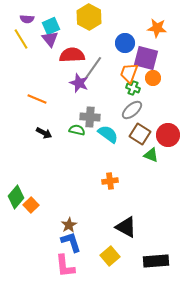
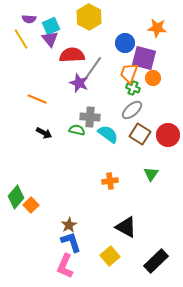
purple semicircle: moved 2 px right
purple square: moved 2 px left
green triangle: moved 19 px down; rotated 42 degrees clockwise
black rectangle: rotated 40 degrees counterclockwise
pink L-shape: rotated 30 degrees clockwise
